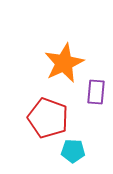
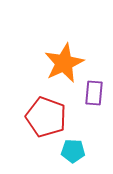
purple rectangle: moved 2 px left, 1 px down
red pentagon: moved 2 px left, 1 px up
